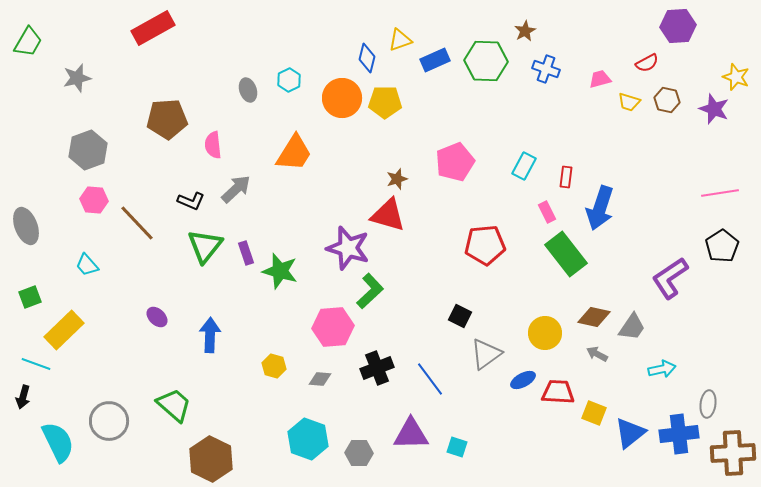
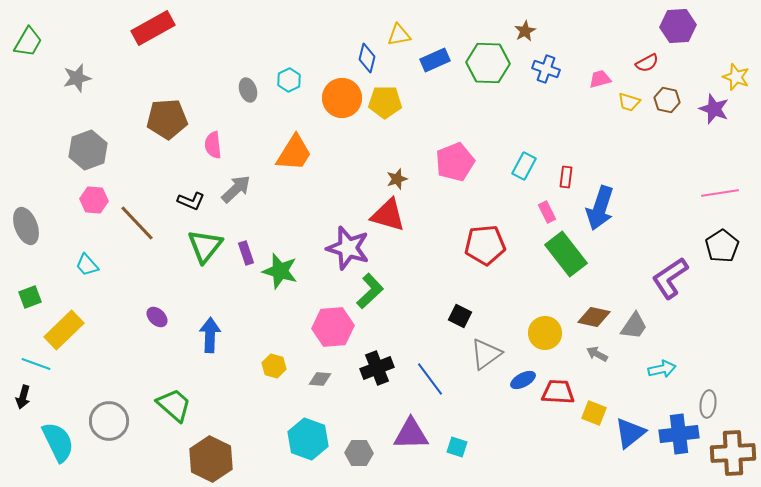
yellow triangle at (400, 40): moved 1 px left, 5 px up; rotated 10 degrees clockwise
green hexagon at (486, 61): moved 2 px right, 2 px down
gray trapezoid at (632, 327): moved 2 px right, 1 px up
